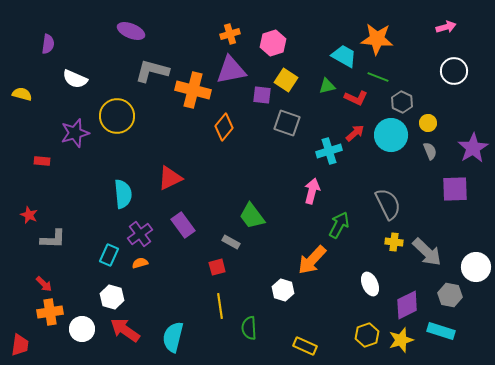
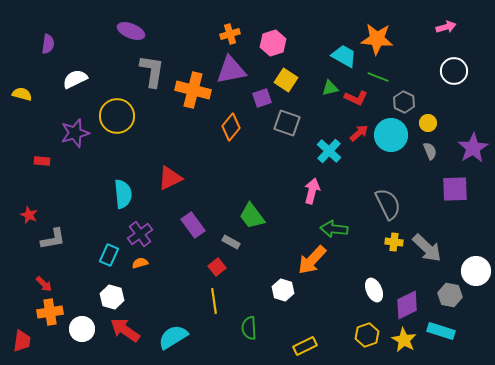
gray L-shape at (152, 71): rotated 84 degrees clockwise
white semicircle at (75, 79): rotated 130 degrees clockwise
green triangle at (327, 86): moved 3 px right, 2 px down
purple square at (262, 95): moved 3 px down; rotated 24 degrees counterclockwise
gray hexagon at (402, 102): moved 2 px right
orange diamond at (224, 127): moved 7 px right
red arrow at (355, 133): moved 4 px right
cyan cross at (329, 151): rotated 30 degrees counterclockwise
purple rectangle at (183, 225): moved 10 px right
green arrow at (339, 225): moved 5 px left, 4 px down; rotated 112 degrees counterclockwise
gray L-shape at (53, 239): rotated 12 degrees counterclockwise
gray arrow at (427, 252): moved 4 px up
red square at (217, 267): rotated 24 degrees counterclockwise
white circle at (476, 267): moved 4 px down
white ellipse at (370, 284): moved 4 px right, 6 px down
yellow line at (220, 306): moved 6 px left, 5 px up
cyan semicircle at (173, 337): rotated 44 degrees clockwise
yellow star at (401, 340): moved 3 px right; rotated 25 degrees counterclockwise
red trapezoid at (20, 345): moved 2 px right, 4 px up
yellow rectangle at (305, 346): rotated 50 degrees counterclockwise
